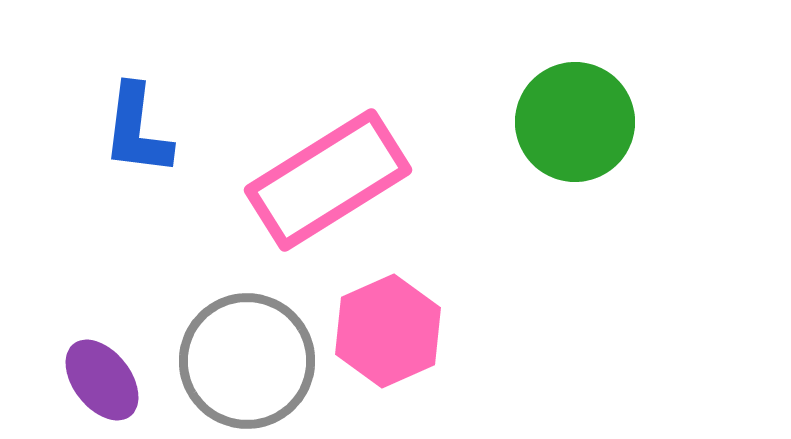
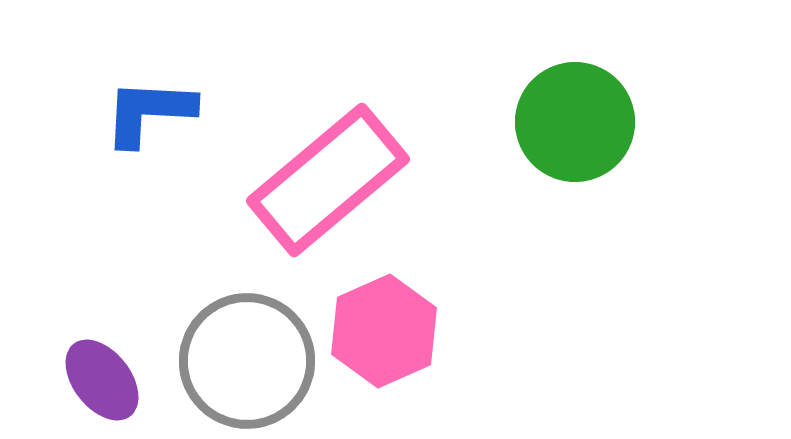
blue L-shape: moved 12 px right, 18 px up; rotated 86 degrees clockwise
pink rectangle: rotated 8 degrees counterclockwise
pink hexagon: moved 4 px left
